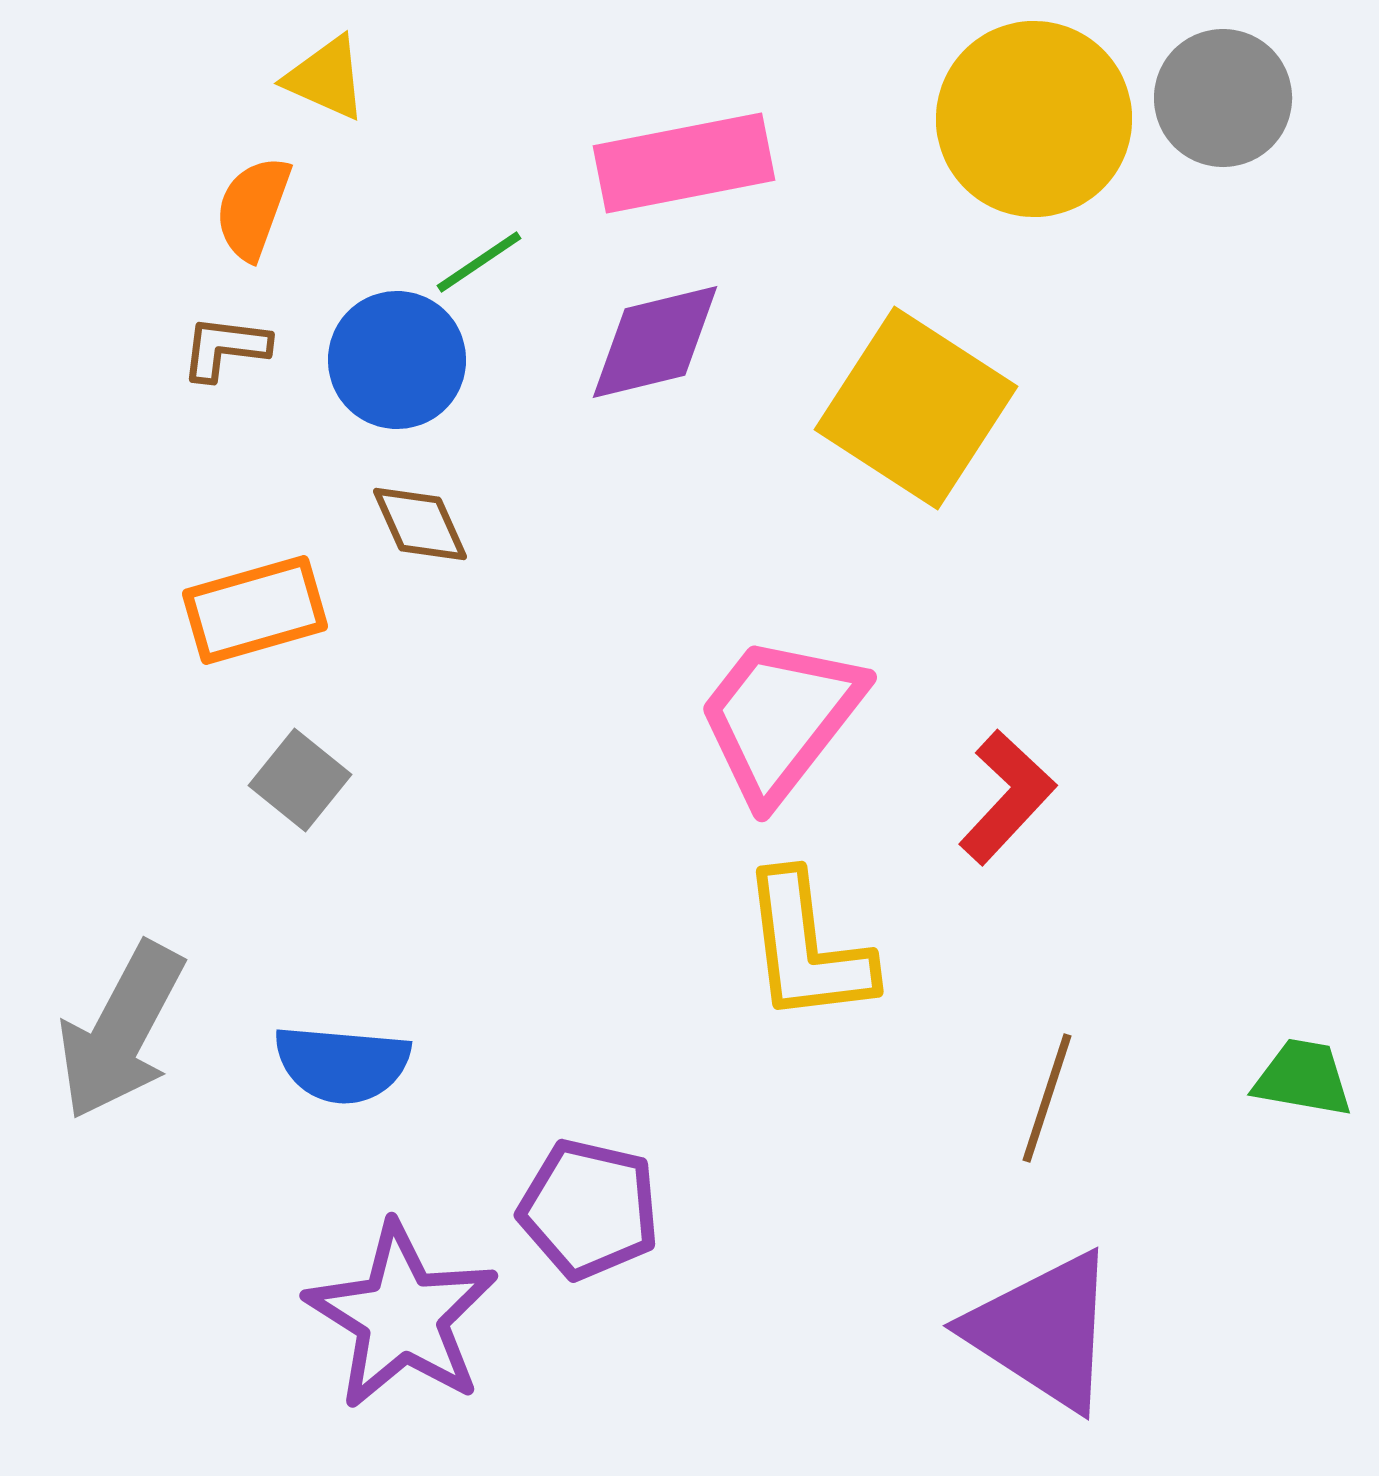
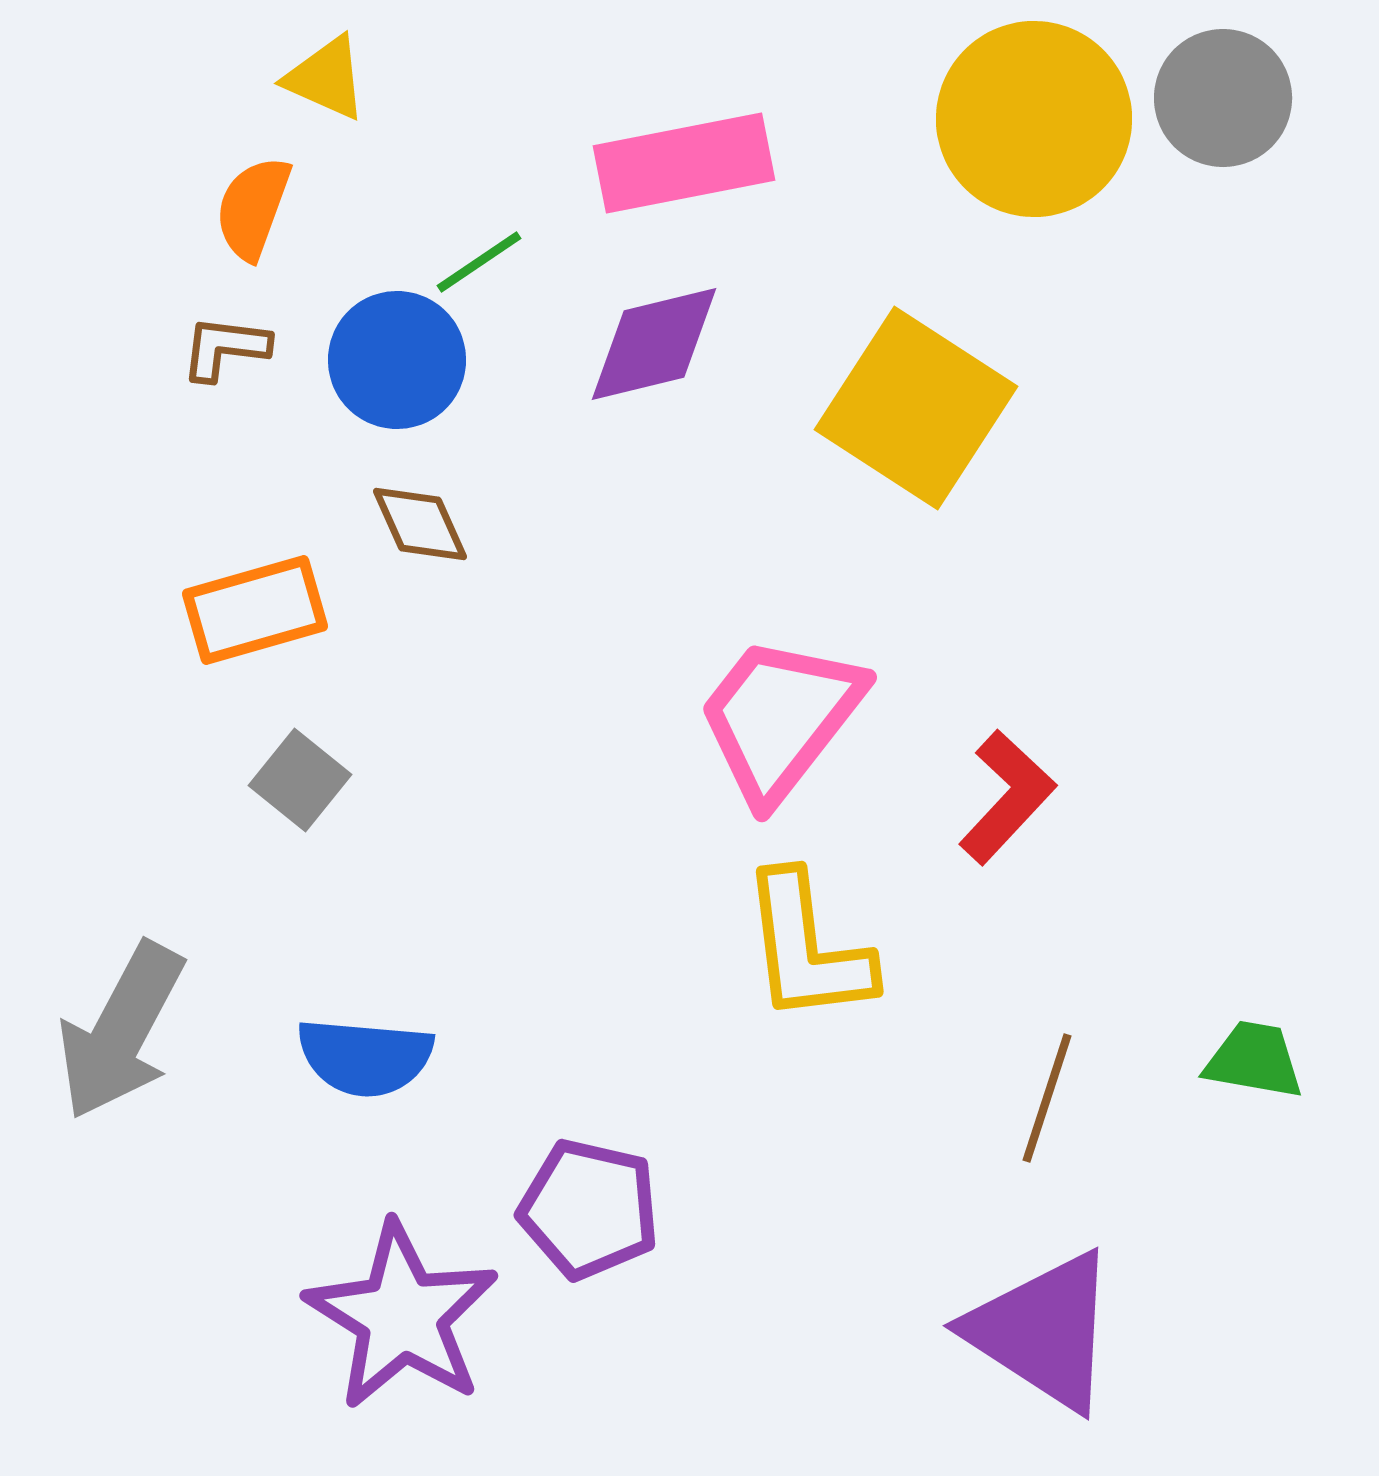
purple diamond: moved 1 px left, 2 px down
blue semicircle: moved 23 px right, 7 px up
green trapezoid: moved 49 px left, 18 px up
